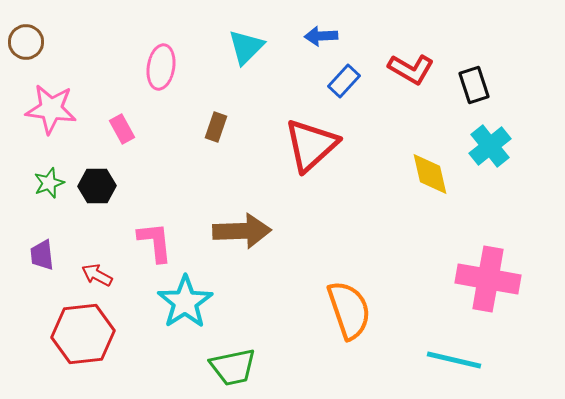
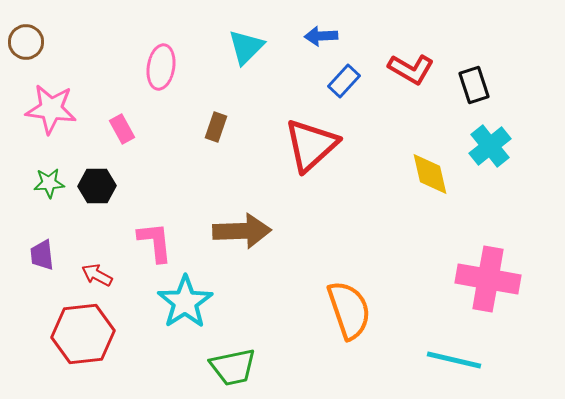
green star: rotated 16 degrees clockwise
